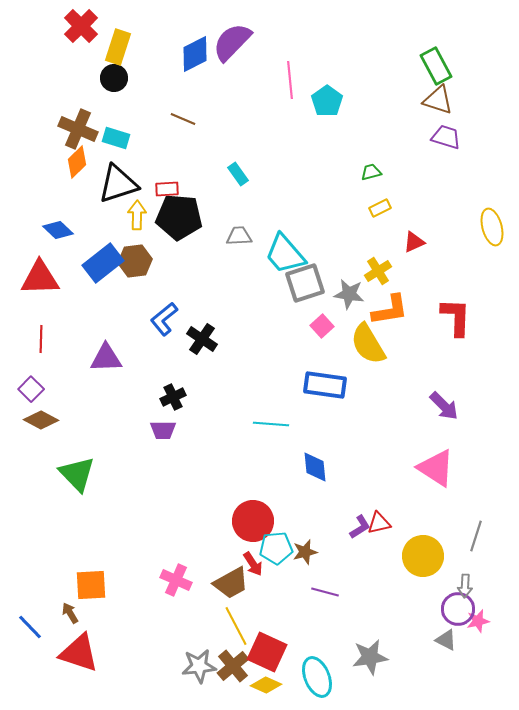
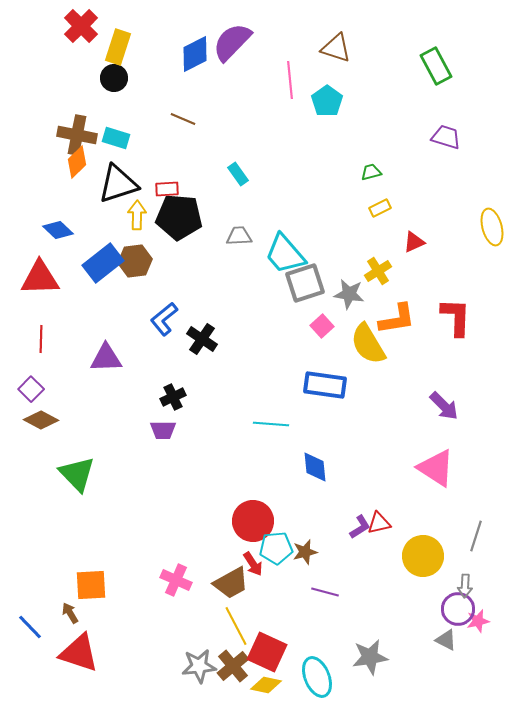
brown triangle at (438, 100): moved 102 px left, 52 px up
brown cross at (78, 129): moved 1 px left, 6 px down; rotated 12 degrees counterclockwise
orange L-shape at (390, 310): moved 7 px right, 9 px down
yellow diamond at (266, 685): rotated 12 degrees counterclockwise
